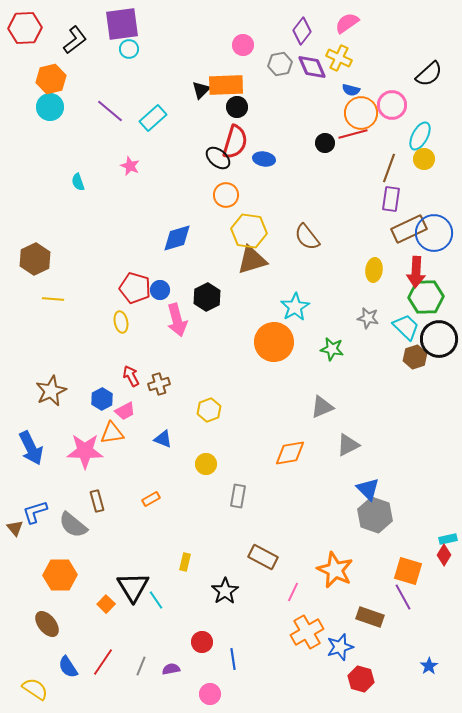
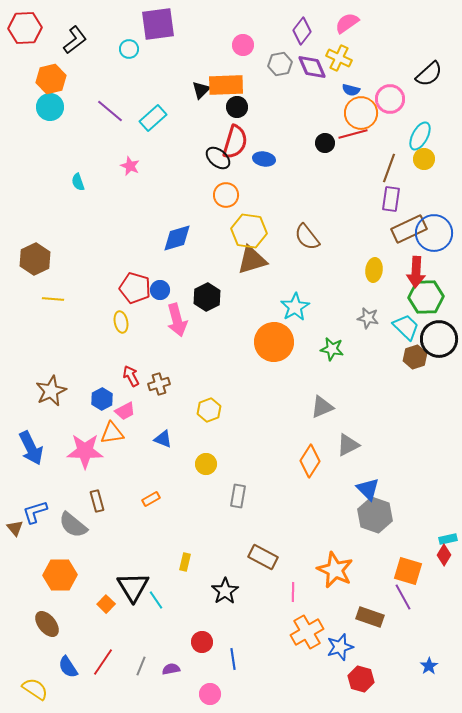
purple square at (122, 24): moved 36 px right
pink circle at (392, 105): moved 2 px left, 6 px up
orange diamond at (290, 453): moved 20 px right, 8 px down; rotated 48 degrees counterclockwise
pink line at (293, 592): rotated 24 degrees counterclockwise
